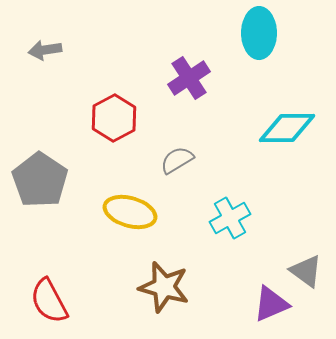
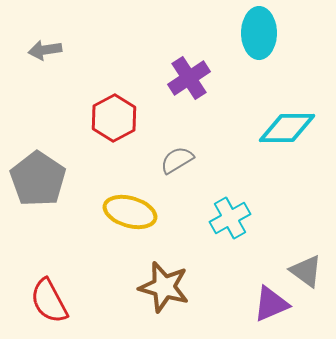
gray pentagon: moved 2 px left, 1 px up
